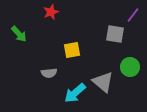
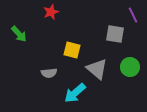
purple line: rotated 63 degrees counterclockwise
yellow square: rotated 24 degrees clockwise
gray triangle: moved 6 px left, 13 px up
